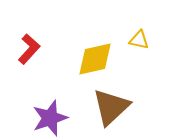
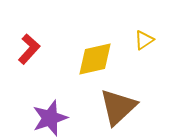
yellow triangle: moved 5 px right; rotated 45 degrees counterclockwise
brown triangle: moved 7 px right
